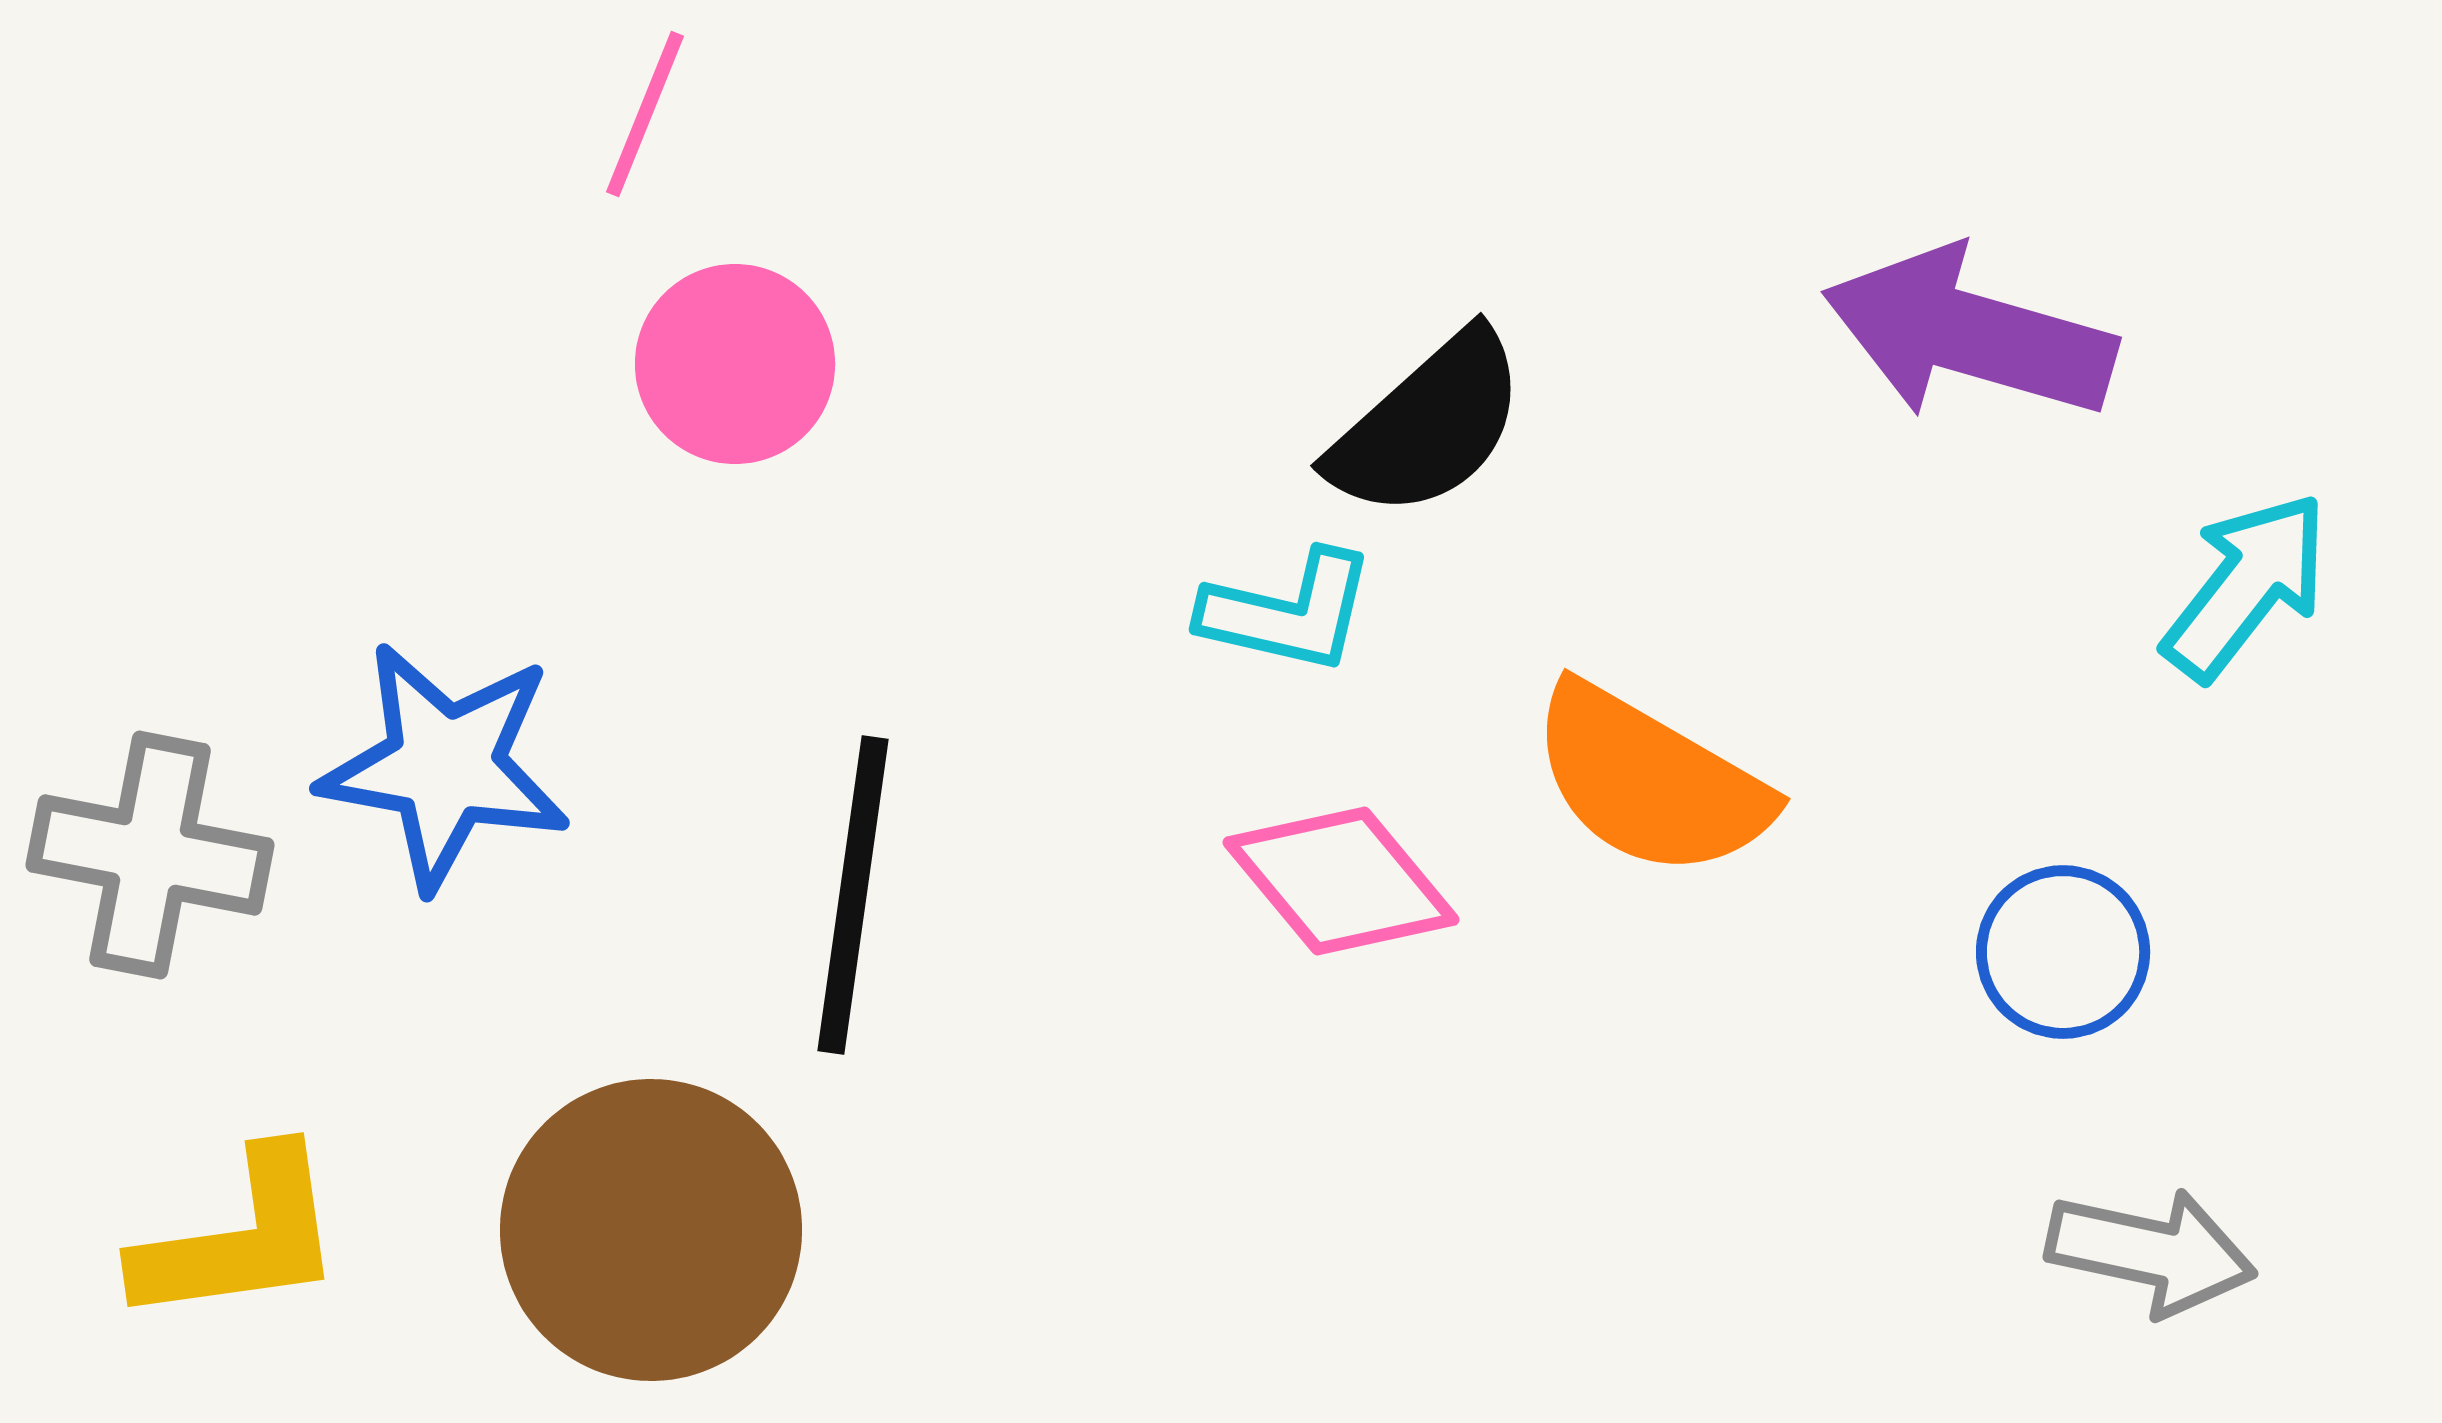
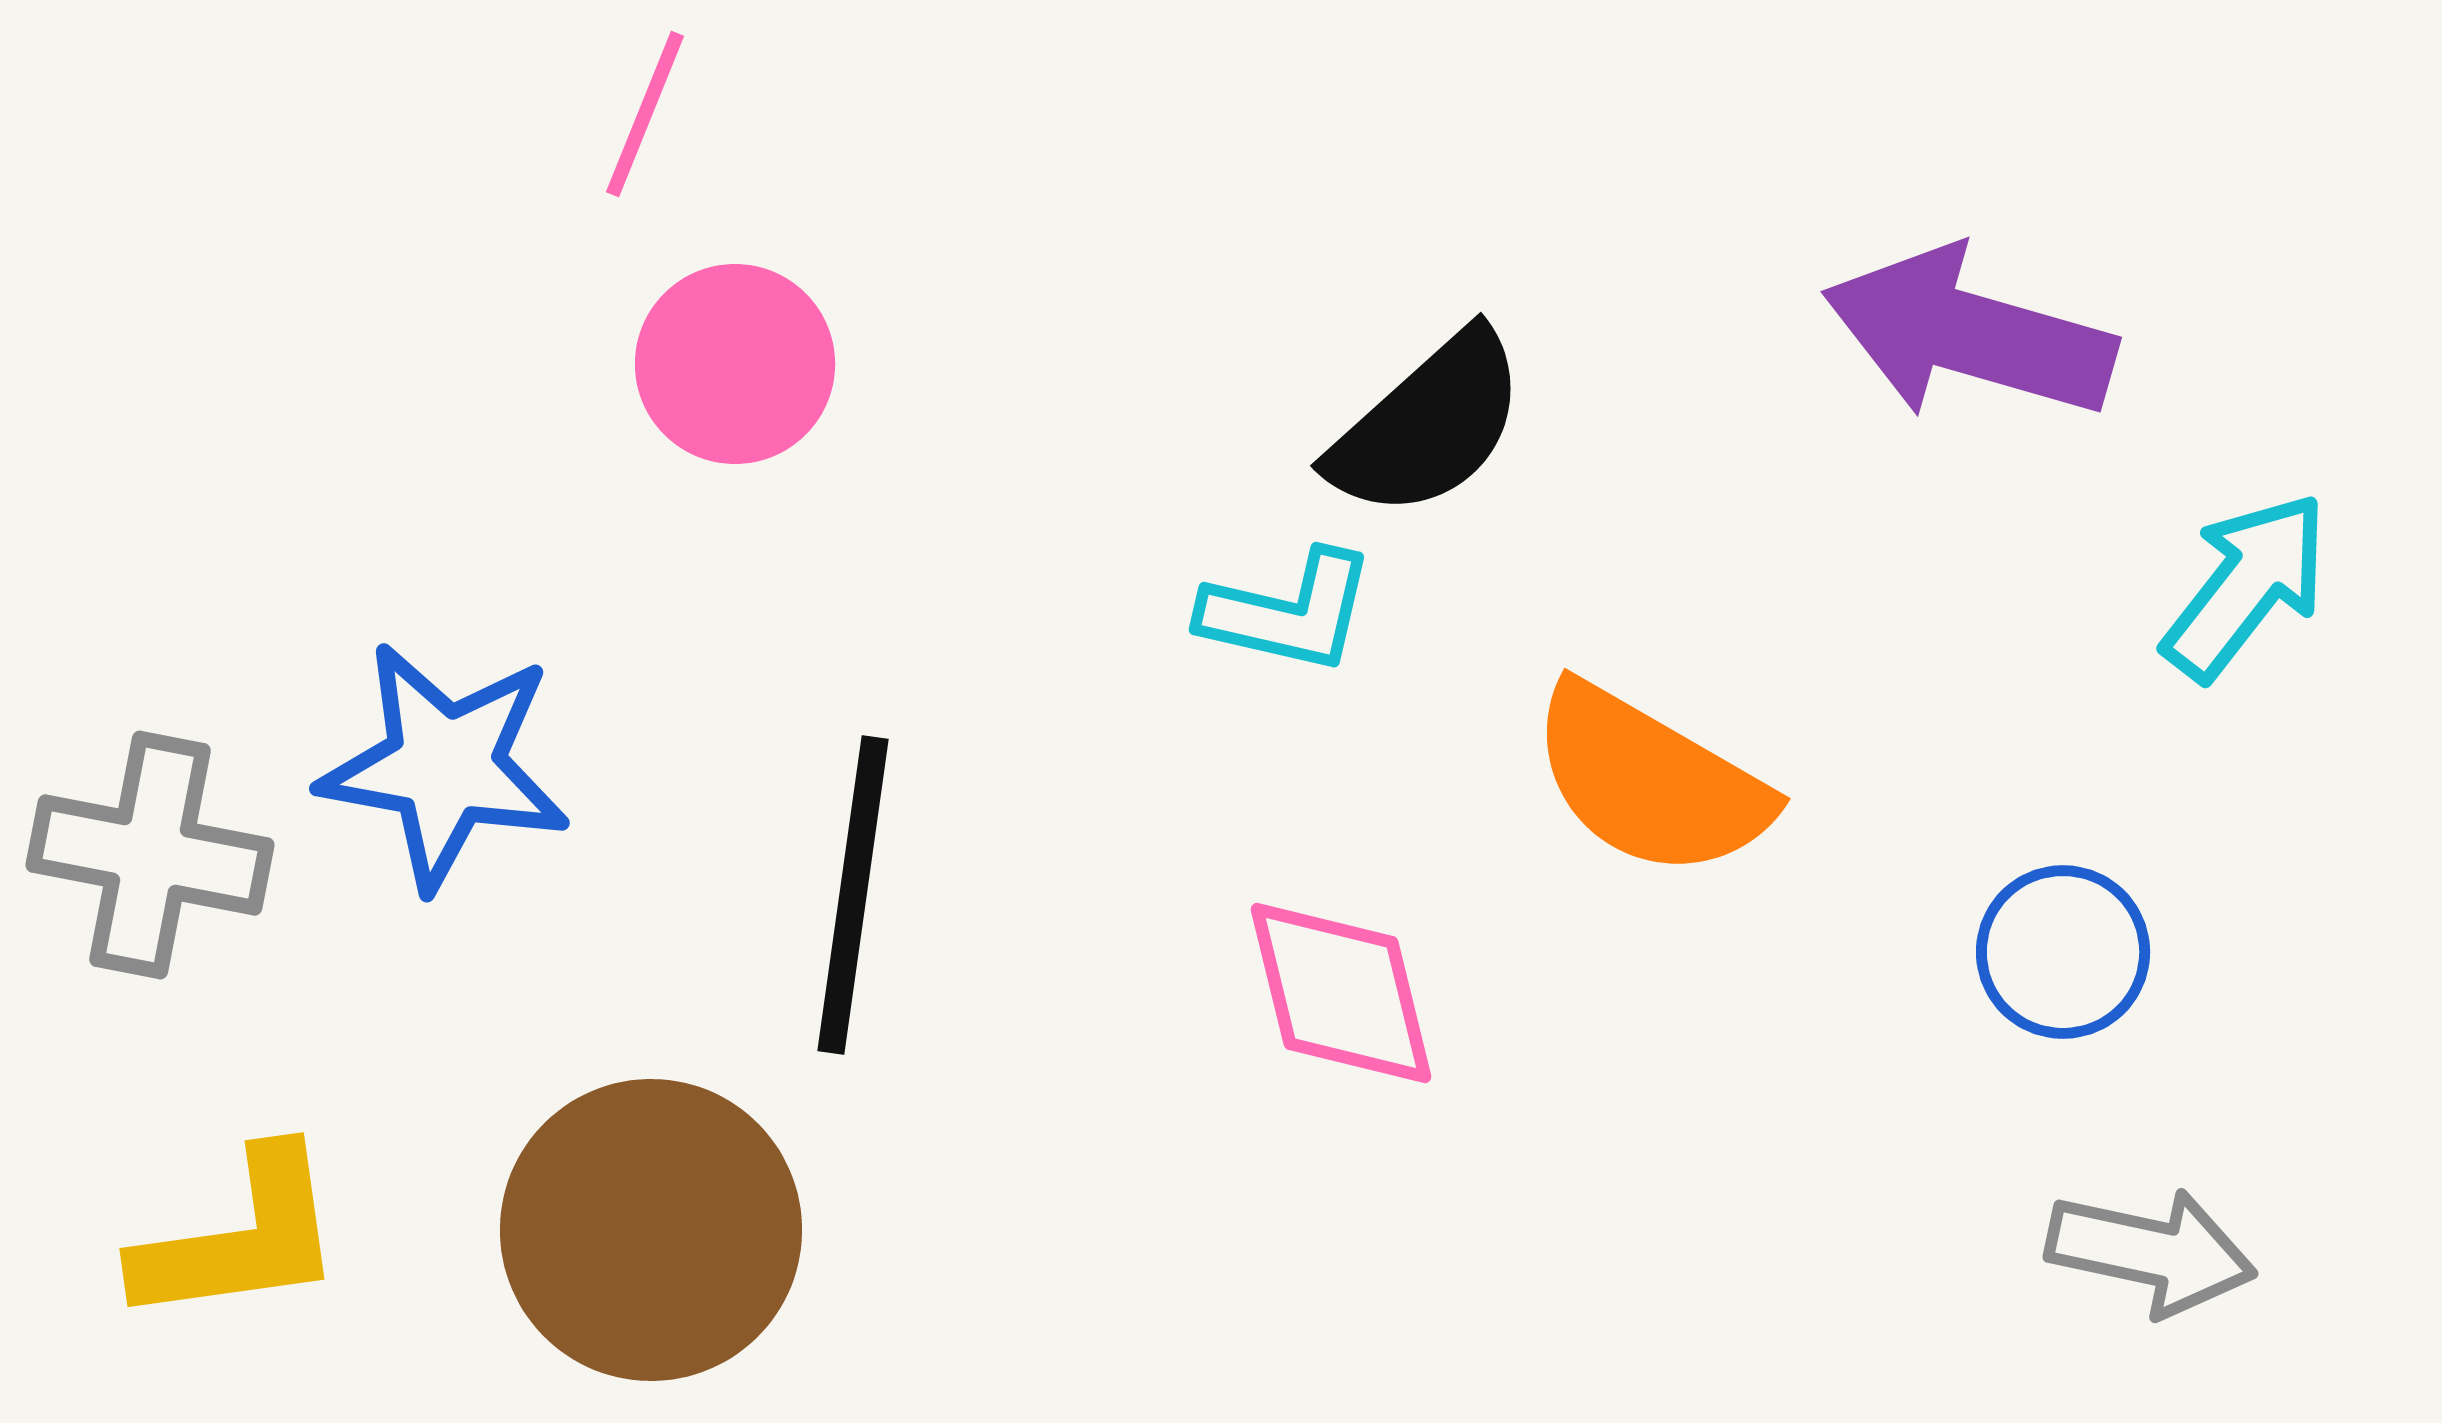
pink diamond: moved 112 px down; rotated 26 degrees clockwise
